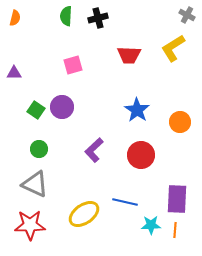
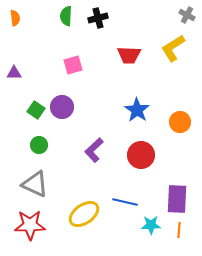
orange semicircle: rotated 21 degrees counterclockwise
green circle: moved 4 px up
orange line: moved 4 px right
